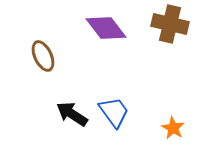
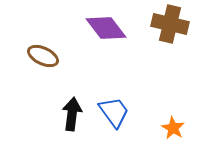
brown ellipse: rotated 40 degrees counterclockwise
black arrow: rotated 64 degrees clockwise
